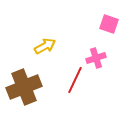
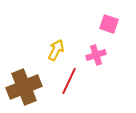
yellow arrow: moved 11 px right, 4 px down; rotated 35 degrees counterclockwise
pink cross: moved 3 px up
red line: moved 6 px left, 1 px down
